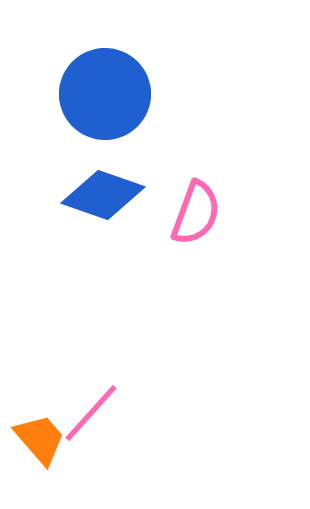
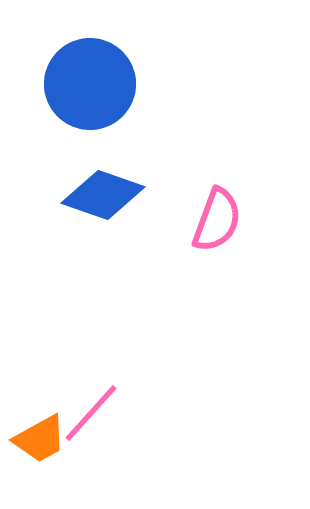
blue circle: moved 15 px left, 10 px up
pink semicircle: moved 21 px right, 7 px down
orange trapezoid: rotated 102 degrees clockwise
